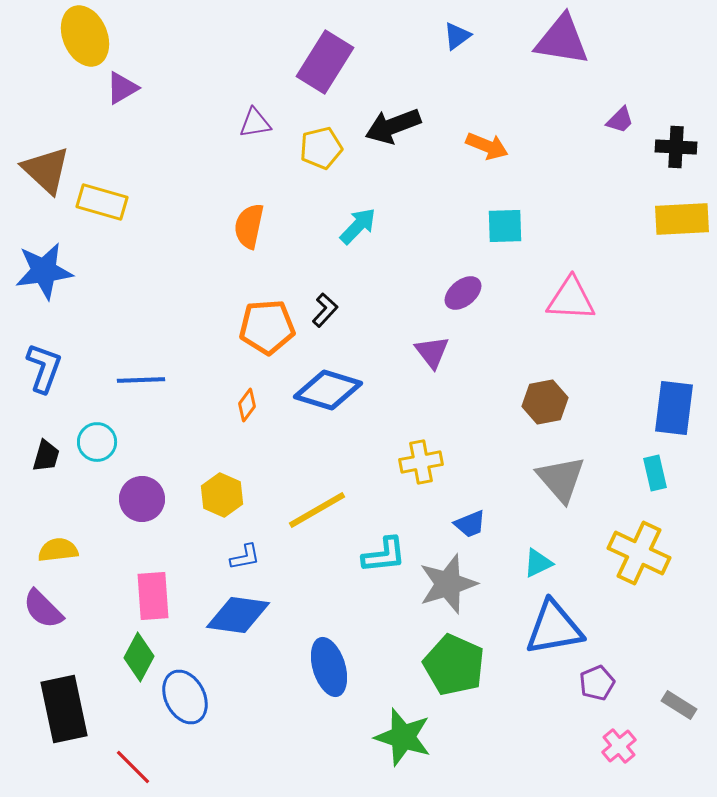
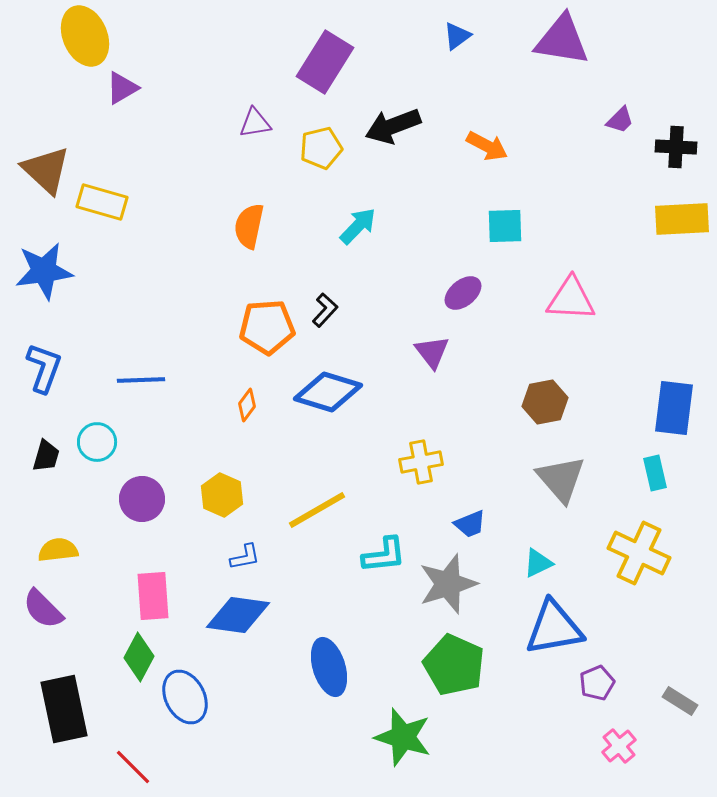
orange arrow at (487, 146): rotated 6 degrees clockwise
blue diamond at (328, 390): moved 2 px down
gray rectangle at (679, 705): moved 1 px right, 4 px up
